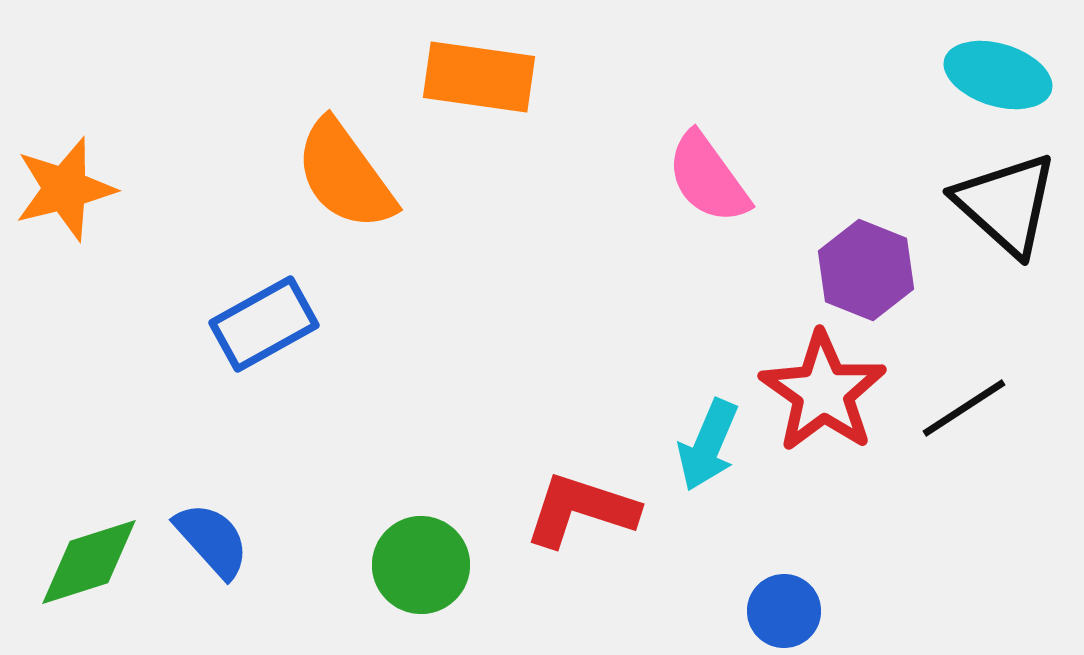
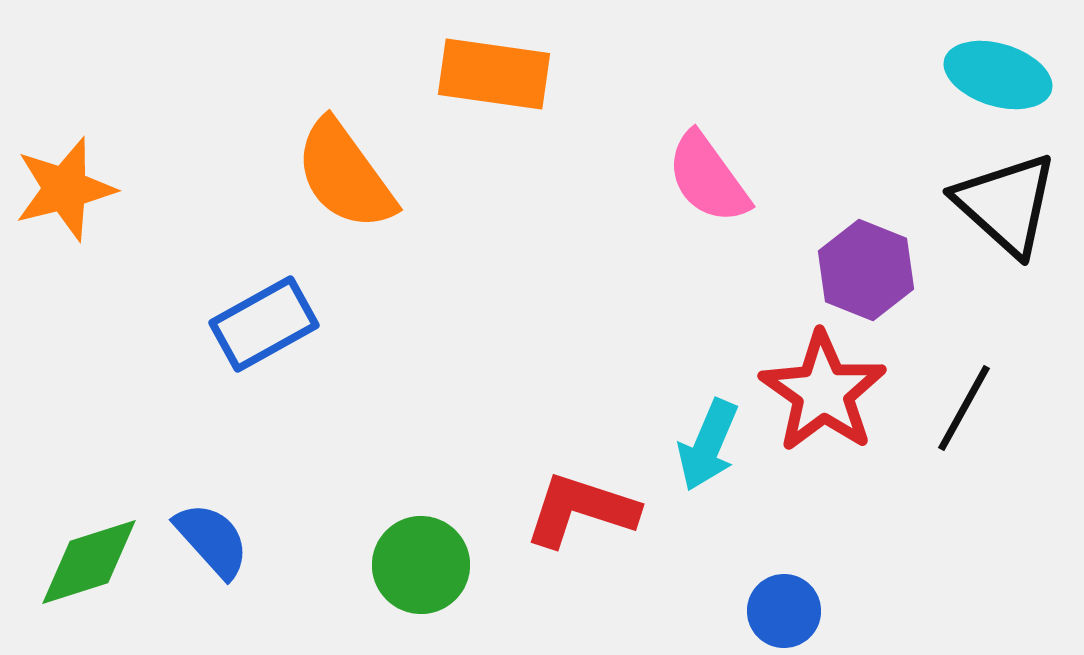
orange rectangle: moved 15 px right, 3 px up
black line: rotated 28 degrees counterclockwise
